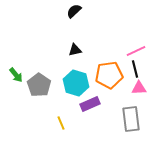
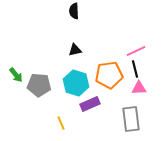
black semicircle: rotated 49 degrees counterclockwise
gray pentagon: rotated 30 degrees counterclockwise
